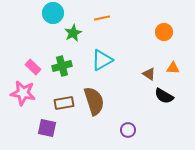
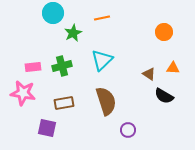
cyan triangle: rotated 15 degrees counterclockwise
pink rectangle: rotated 49 degrees counterclockwise
brown semicircle: moved 12 px right
